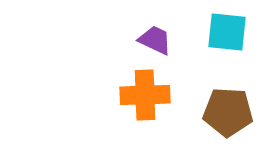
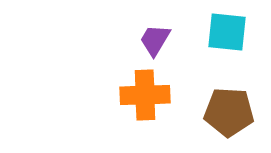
purple trapezoid: rotated 84 degrees counterclockwise
brown pentagon: moved 1 px right
